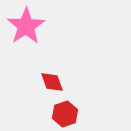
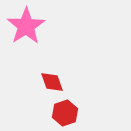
red hexagon: moved 1 px up
